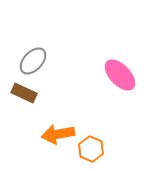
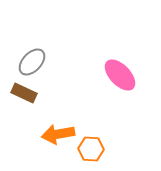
gray ellipse: moved 1 px left, 1 px down
orange hexagon: rotated 20 degrees counterclockwise
